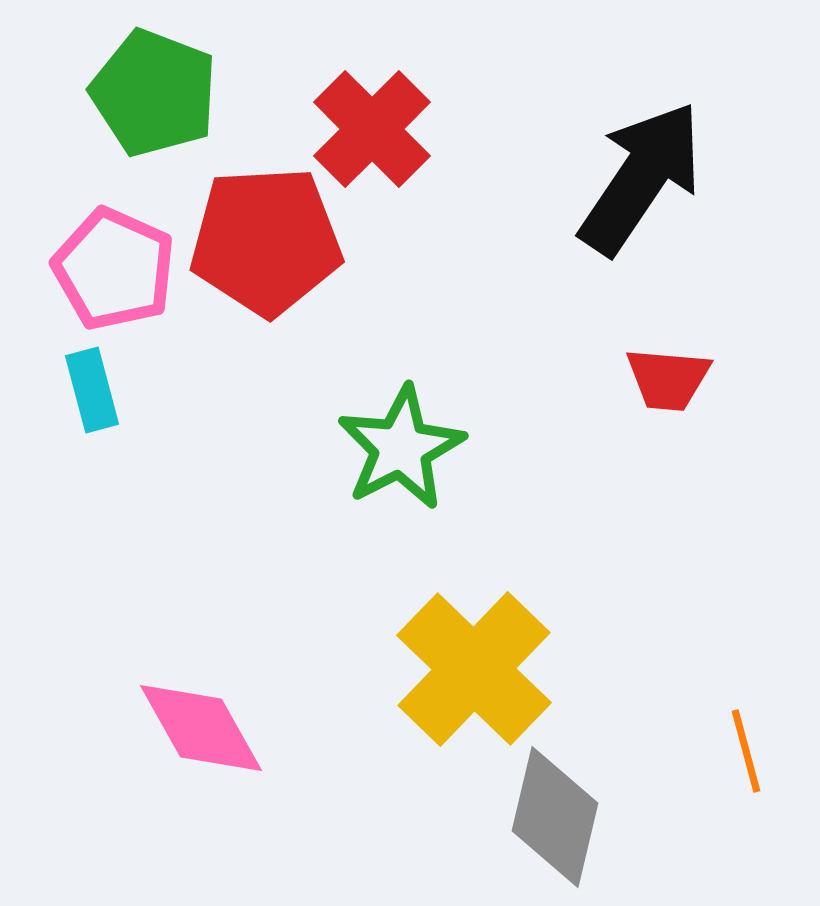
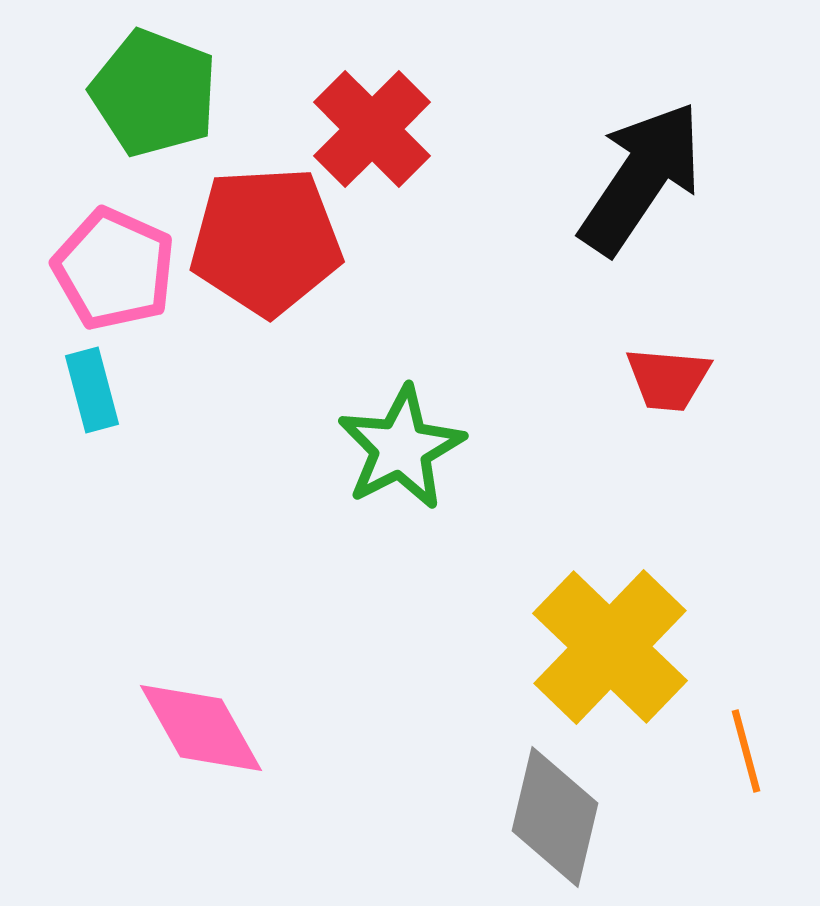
yellow cross: moved 136 px right, 22 px up
